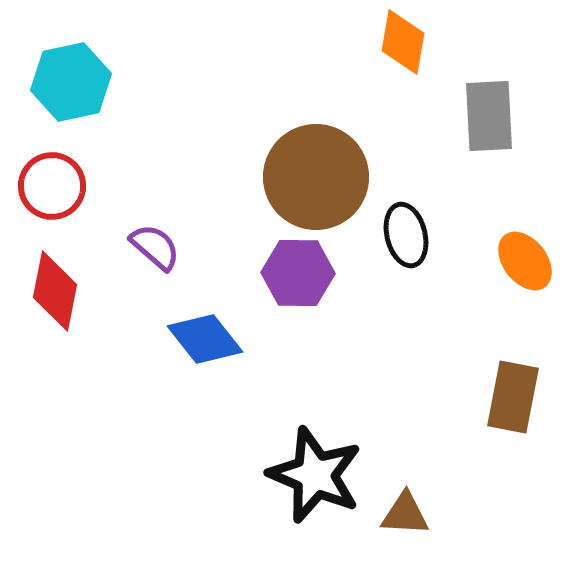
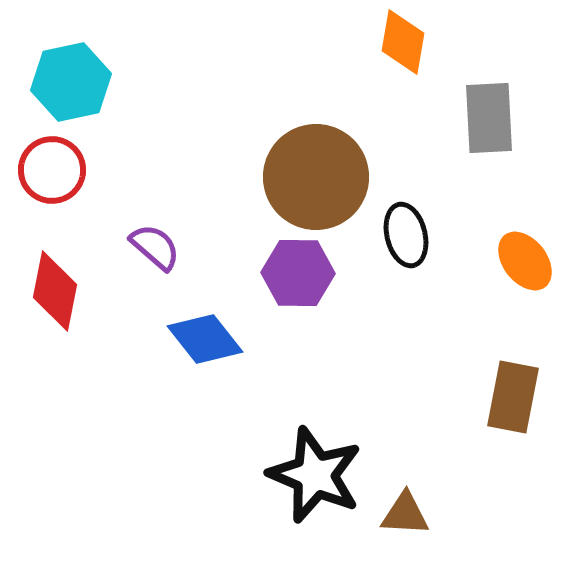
gray rectangle: moved 2 px down
red circle: moved 16 px up
